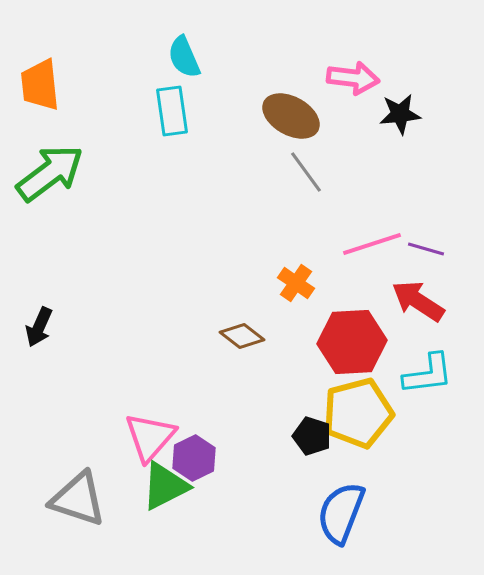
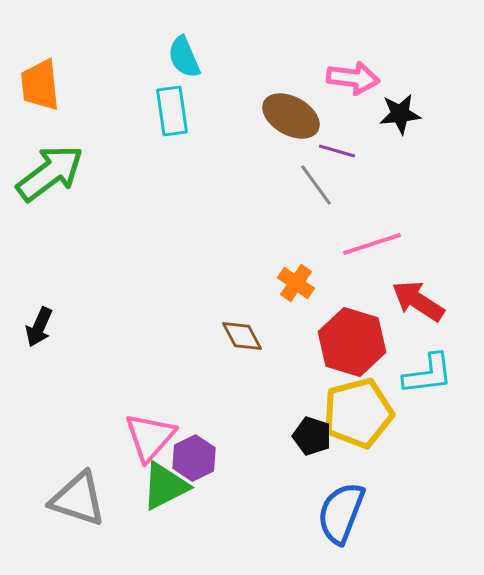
gray line: moved 10 px right, 13 px down
purple line: moved 89 px left, 98 px up
brown diamond: rotated 24 degrees clockwise
red hexagon: rotated 20 degrees clockwise
